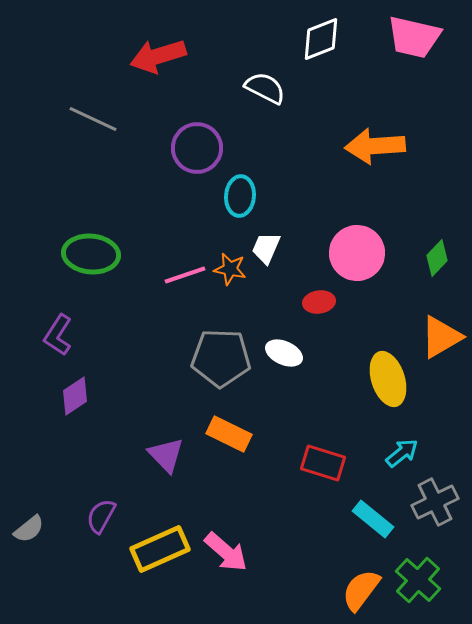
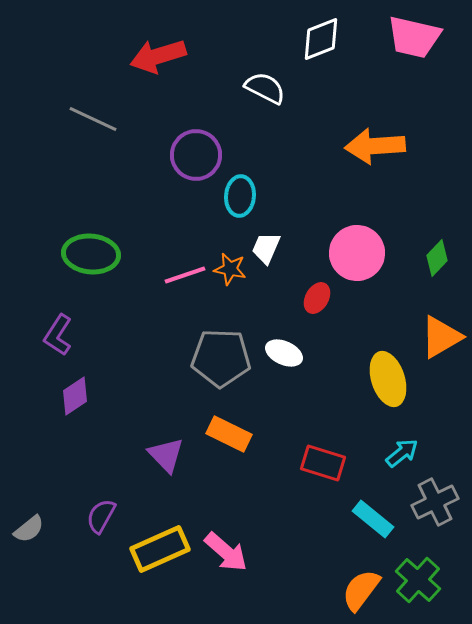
purple circle: moved 1 px left, 7 px down
red ellipse: moved 2 px left, 4 px up; rotated 52 degrees counterclockwise
